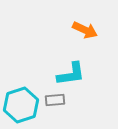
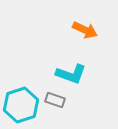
cyan L-shape: rotated 28 degrees clockwise
gray rectangle: rotated 24 degrees clockwise
